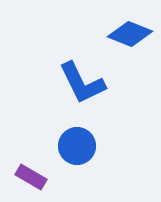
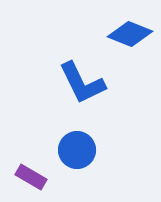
blue circle: moved 4 px down
